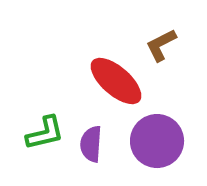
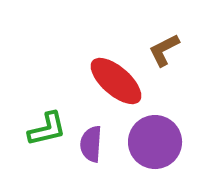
brown L-shape: moved 3 px right, 5 px down
green L-shape: moved 2 px right, 4 px up
purple circle: moved 2 px left, 1 px down
